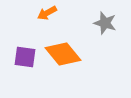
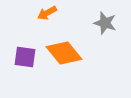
orange diamond: moved 1 px right, 1 px up
